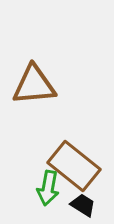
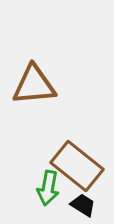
brown rectangle: moved 3 px right
